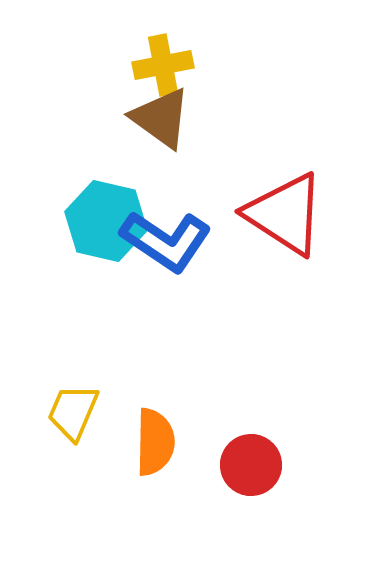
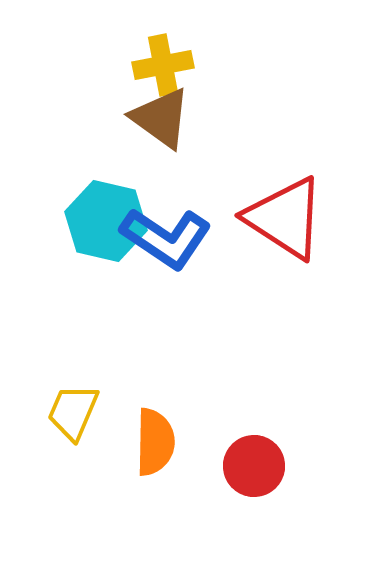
red triangle: moved 4 px down
blue L-shape: moved 3 px up
red circle: moved 3 px right, 1 px down
